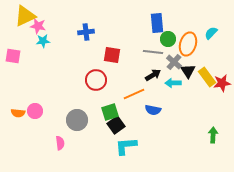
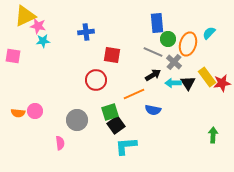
cyan semicircle: moved 2 px left
gray line: rotated 18 degrees clockwise
black triangle: moved 12 px down
